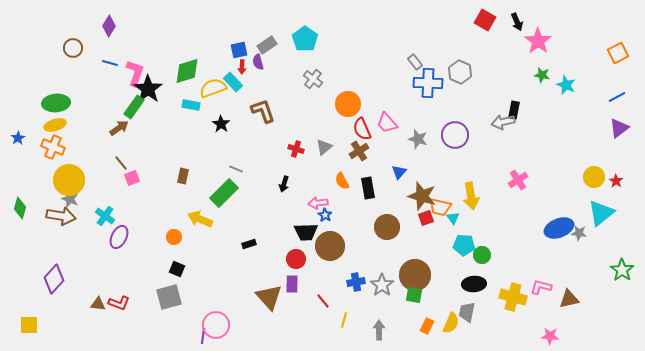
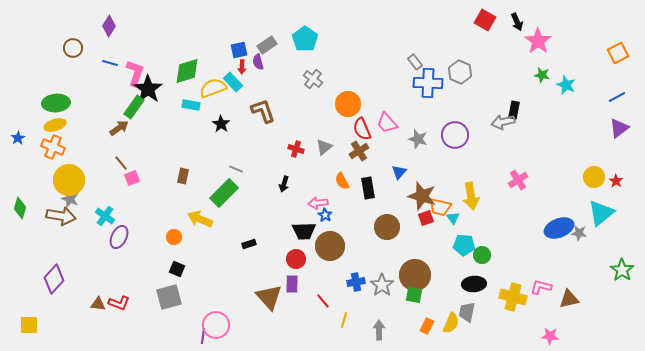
black trapezoid at (306, 232): moved 2 px left, 1 px up
